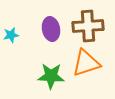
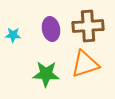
cyan star: moved 2 px right; rotated 14 degrees clockwise
orange triangle: moved 1 px left, 1 px down
green star: moved 5 px left, 2 px up
